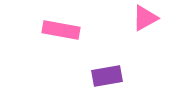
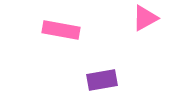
purple rectangle: moved 5 px left, 4 px down
